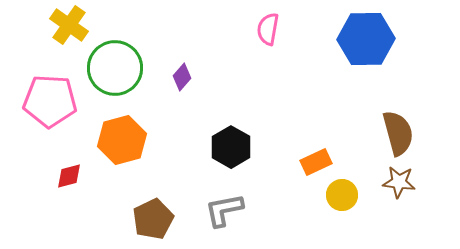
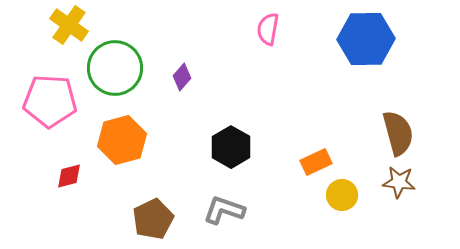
gray L-shape: rotated 30 degrees clockwise
